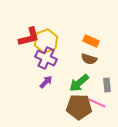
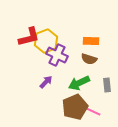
orange rectangle: rotated 21 degrees counterclockwise
purple cross: moved 11 px right, 3 px up
green arrow: rotated 15 degrees clockwise
pink line: moved 5 px left, 8 px down
brown pentagon: moved 4 px left; rotated 25 degrees counterclockwise
